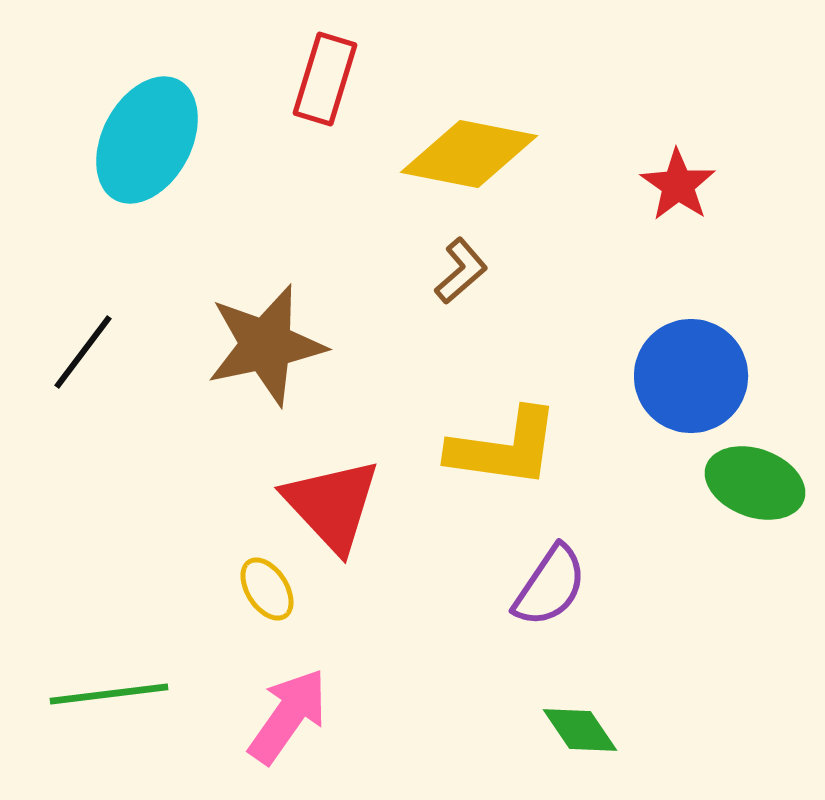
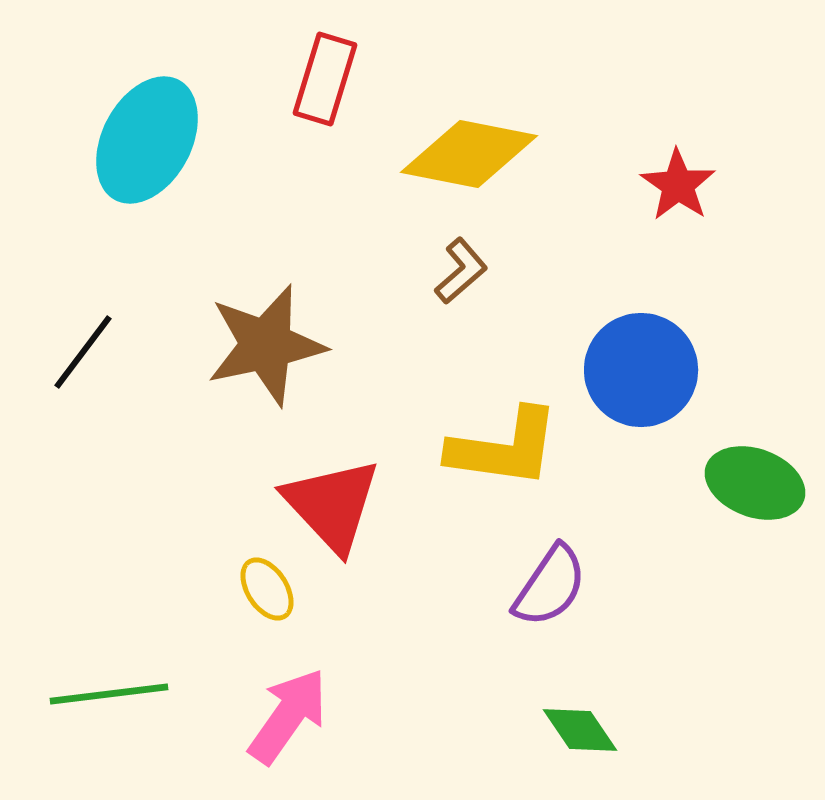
blue circle: moved 50 px left, 6 px up
